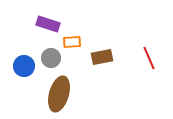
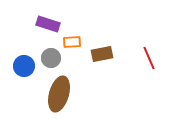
brown rectangle: moved 3 px up
